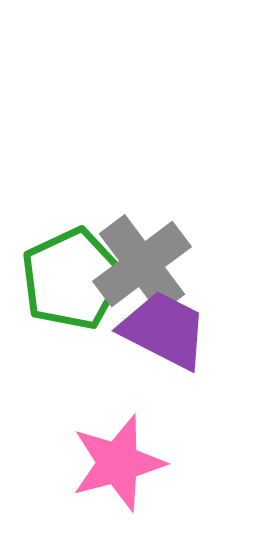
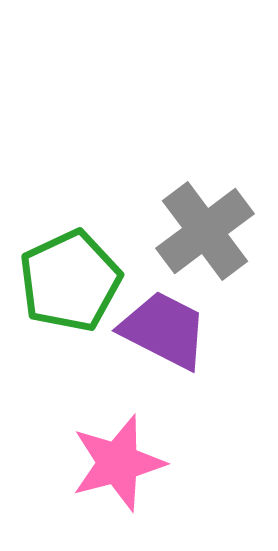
gray cross: moved 63 px right, 33 px up
green pentagon: moved 2 px left, 2 px down
